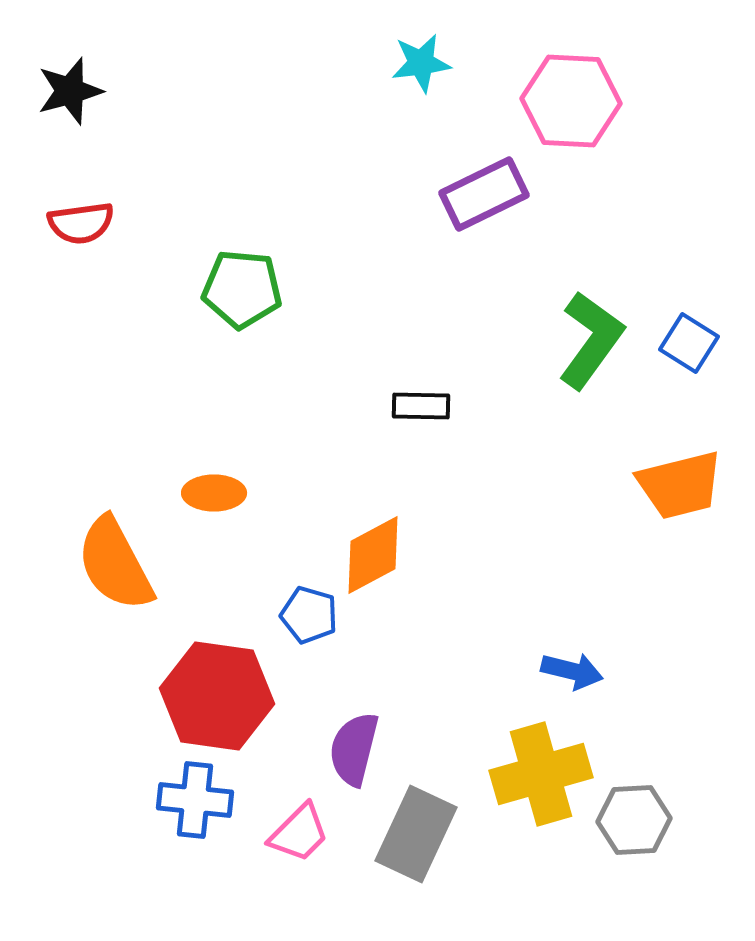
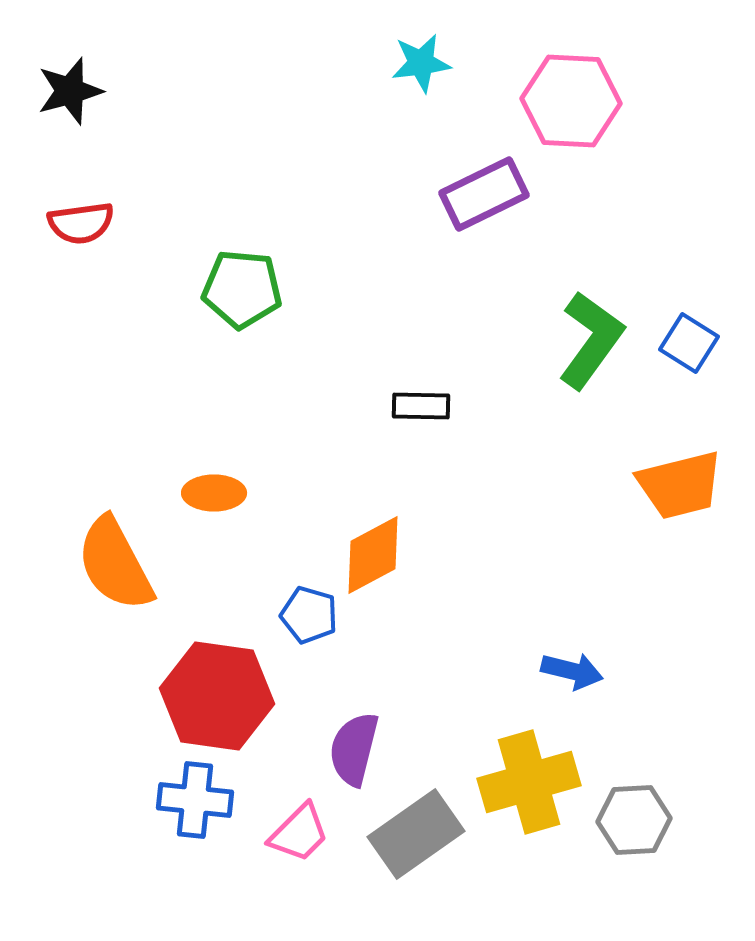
yellow cross: moved 12 px left, 8 px down
gray rectangle: rotated 30 degrees clockwise
